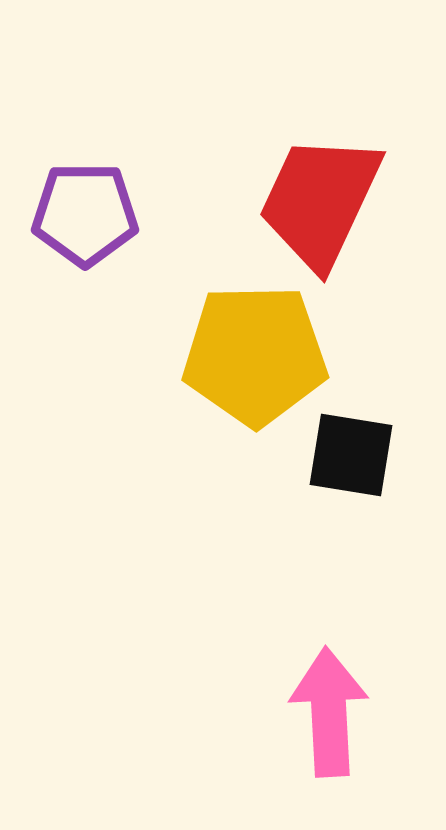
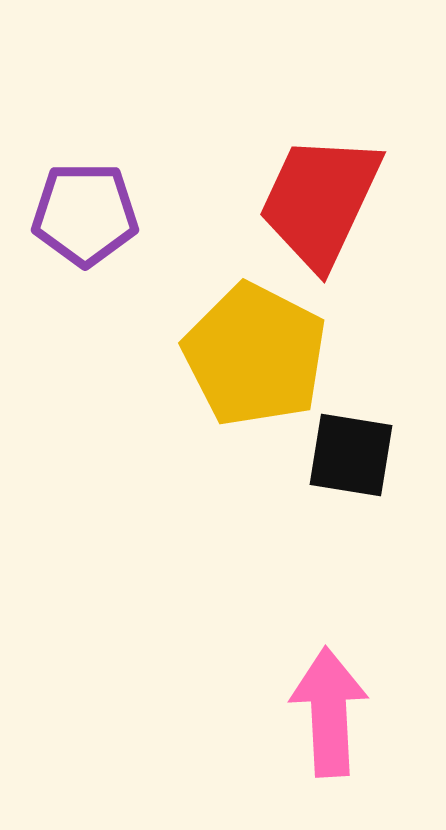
yellow pentagon: rotated 28 degrees clockwise
